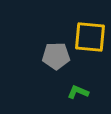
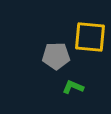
green L-shape: moved 5 px left, 5 px up
